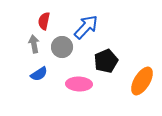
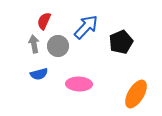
red semicircle: rotated 12 degrees clockwise
gray circle: moved 4 px left, 1 px up
black pentagon: moved 15 px right, 19 px up
blue semicircle: rotated 18 degrees clockwise
orange ellipse: moved 6 px left, 13 px down
